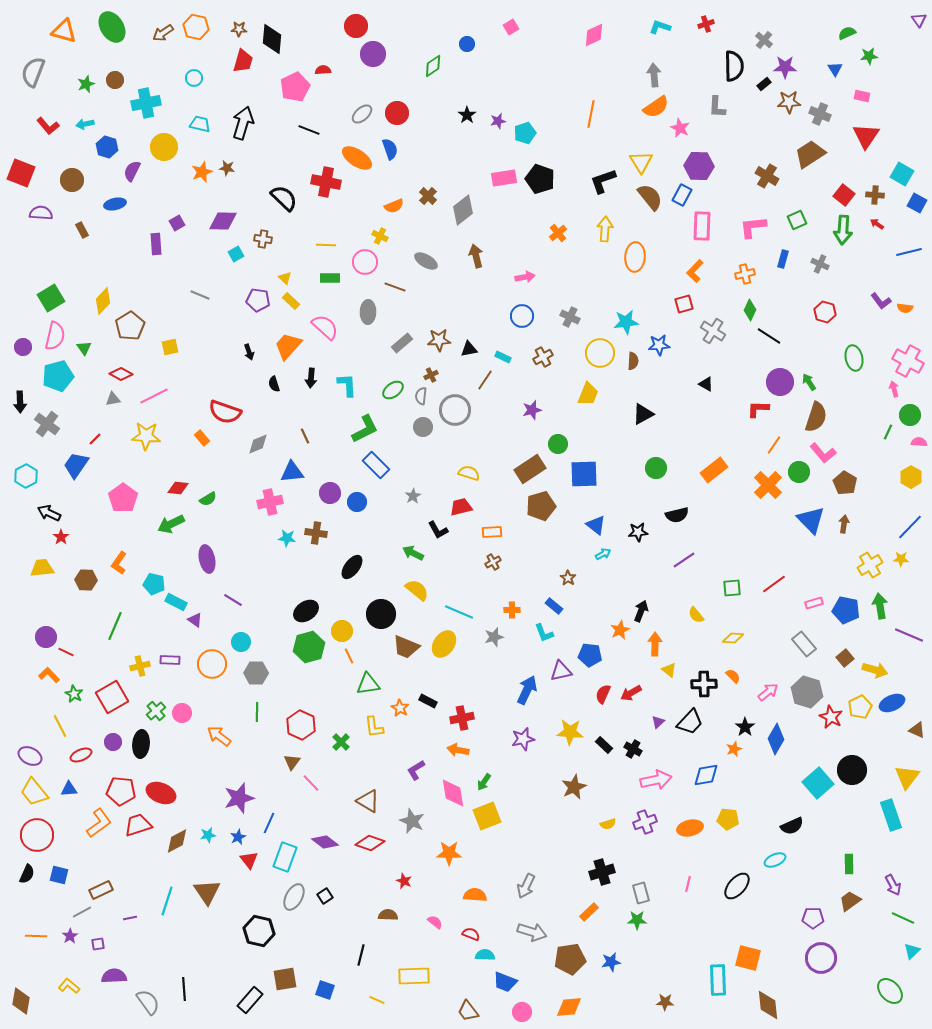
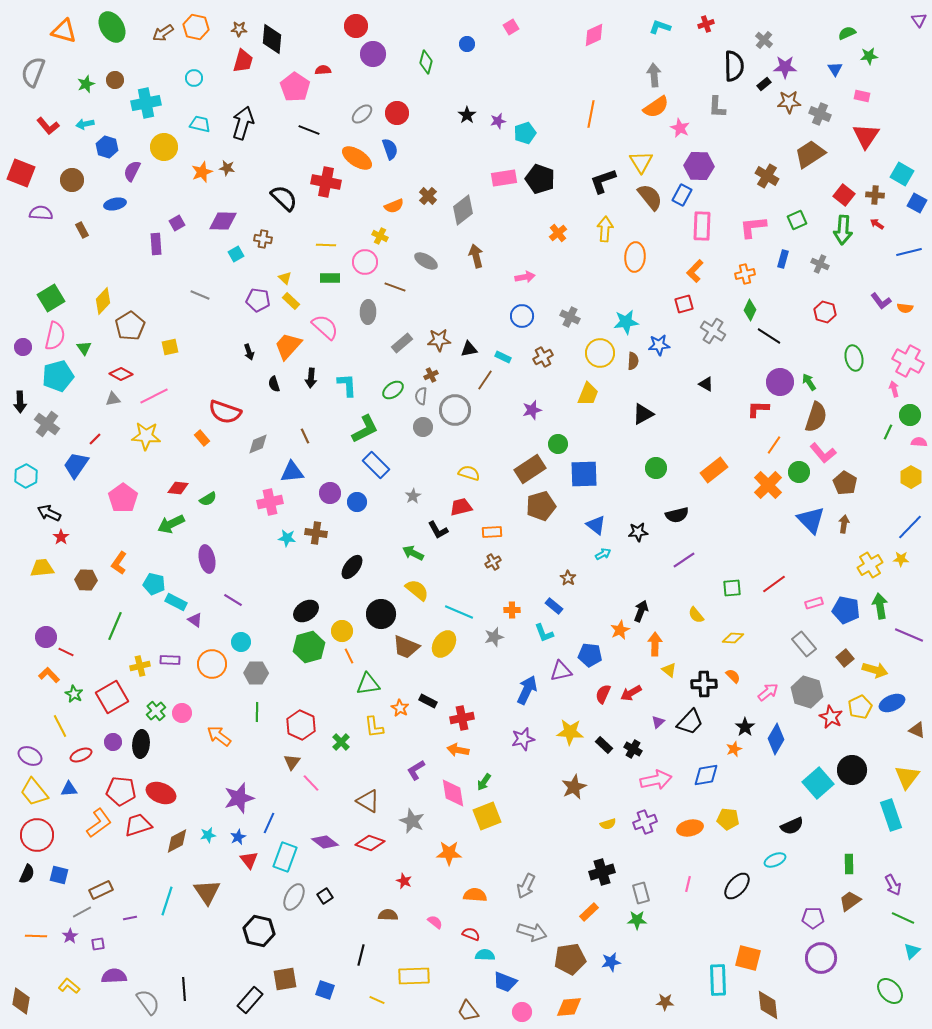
green diamond at (433, 66): moved 7 px left, 4 px up; rotated 40 degrees counterclockwise
pink pentagon at (295, 87): rotated 12 degrees counterclockwise
